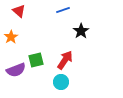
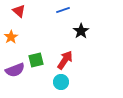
purple semicircle: moved 1 px left
